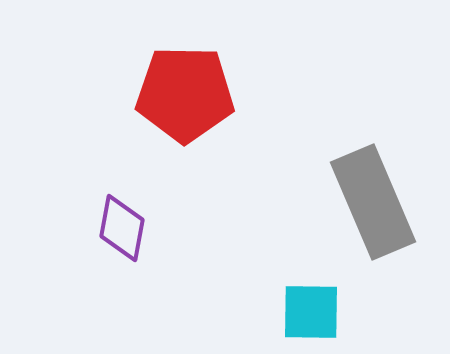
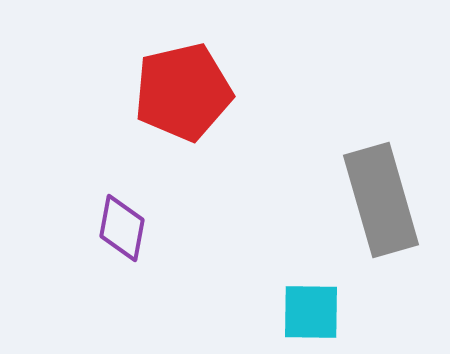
red pentagon: moved 2 px left, 2 px up; rotated 14 degrees counterclockwise
gray rectangle: moved 8 px right, 2 px up; rotated 7 degrees clockwise
